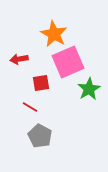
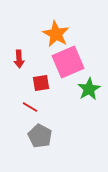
orange star: moved 2 px right
red arrow: rotated 84 degrees counterclockwise
